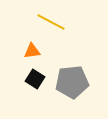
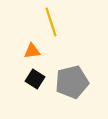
yellow line: rotated 44 degrees clockwise
gray pentagon: rotated 8 degrees counterclockwise
